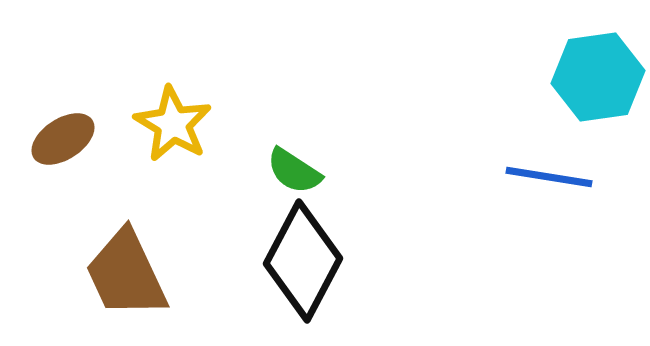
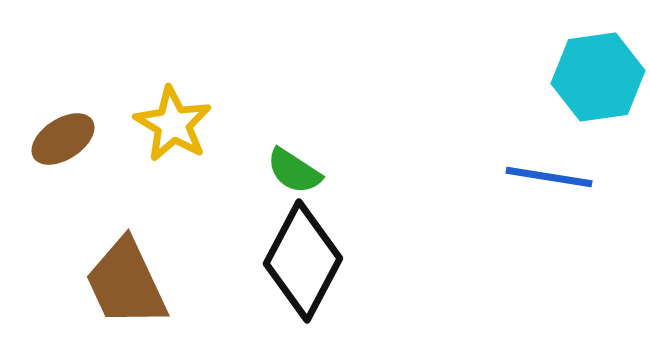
brown trapezoid: moved 9 px down
